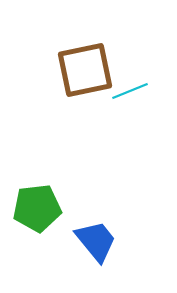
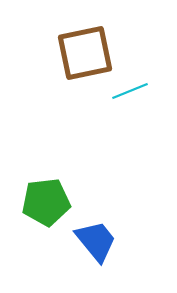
brown square: moved 17 px up
green pentagon: moved 9 px right, 6 px up
